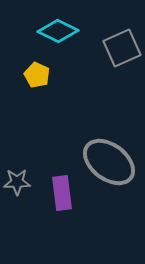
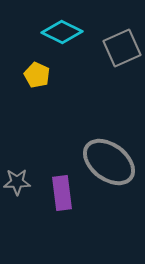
cyan diamond: moved 4 px right, 1 px down
